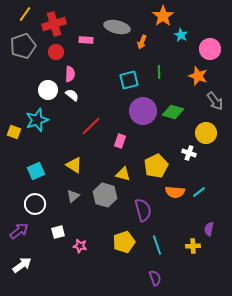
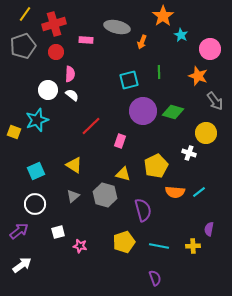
cyan line at (157, 245): moved 2 px right, 1 px down; rotated 60 degrees counterclockwise
